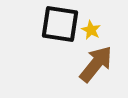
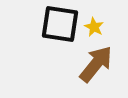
yellow star: moved 3 px right, 3 px up
